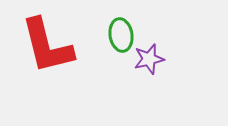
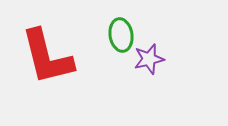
red L-shape: moved 11 px down
